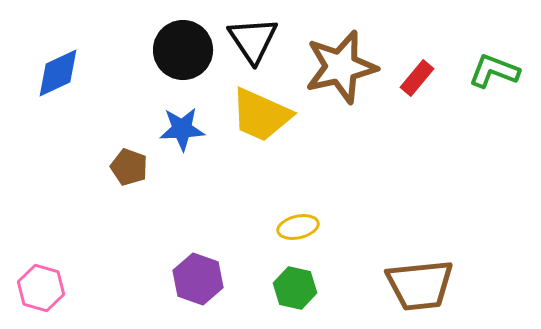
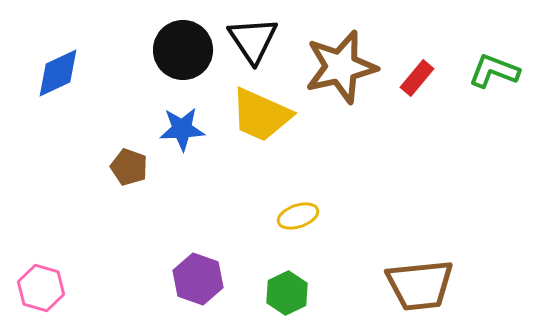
yellow ellipse: moved 11 px up; rotated 6 degrees counterclockwise
green hexagon: moved 8 px left, 5 px down; rotated 21 degrees clockwise
